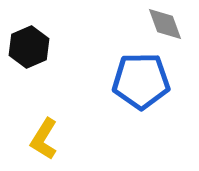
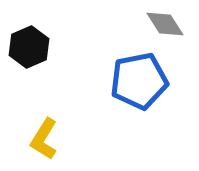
gray diamond: rotated 12 degrees counterclockwise
blue pentagon: moved 2 px left; rotated 10 degrees counterclockwise
